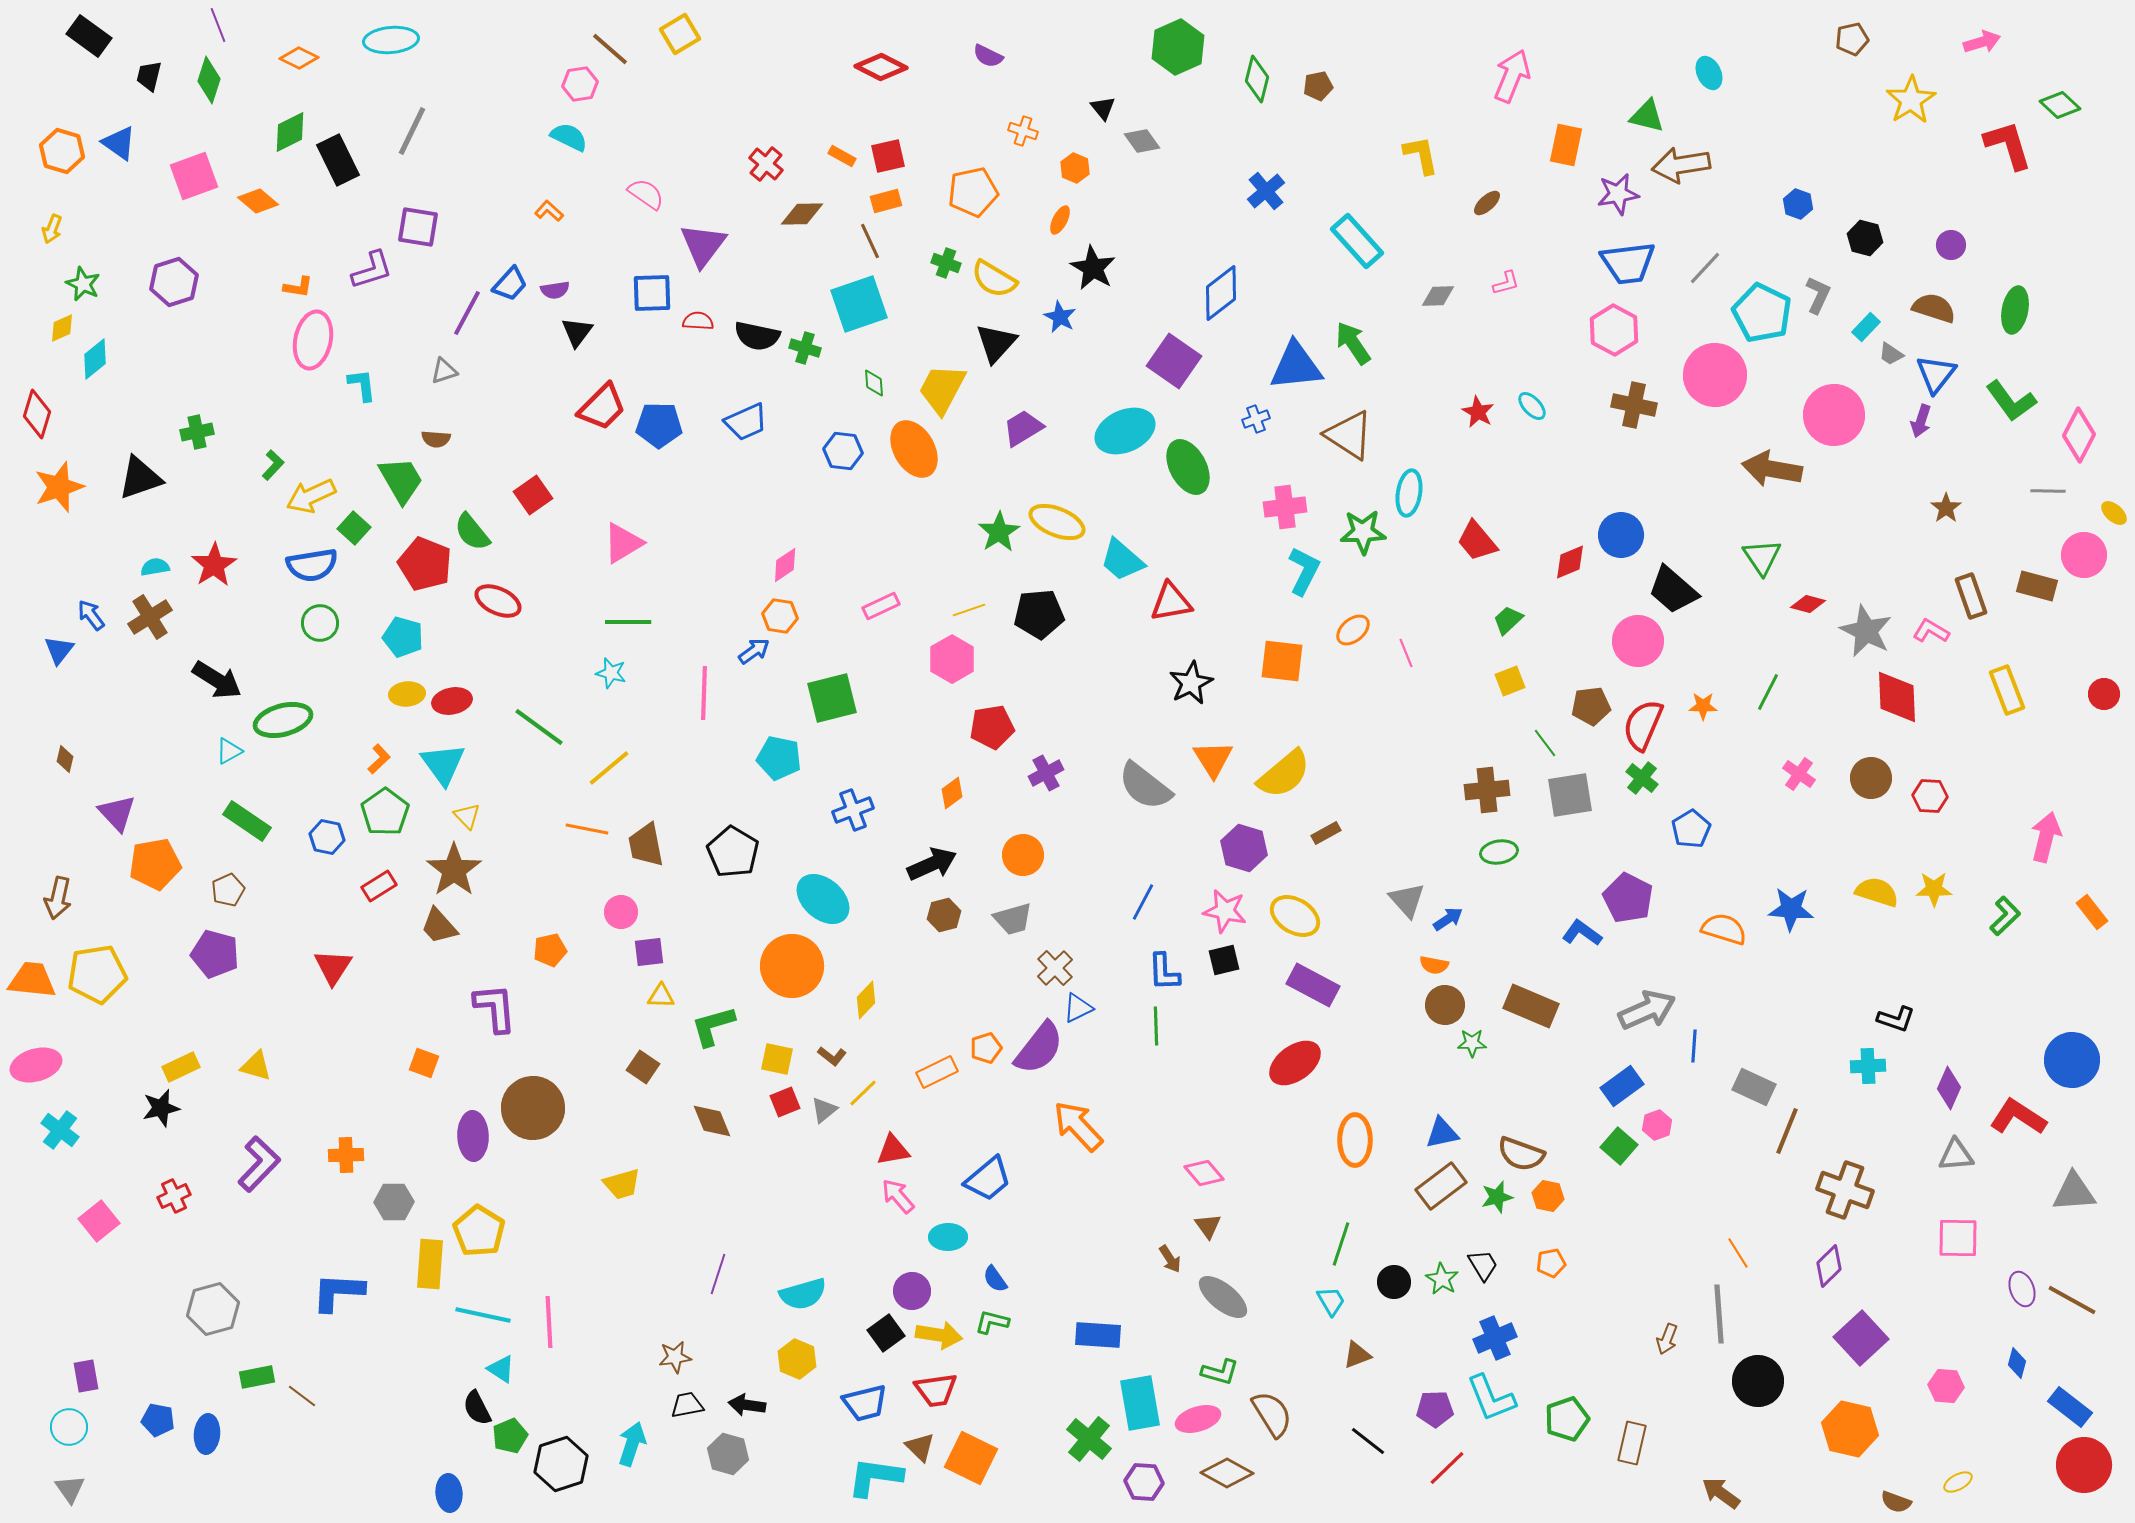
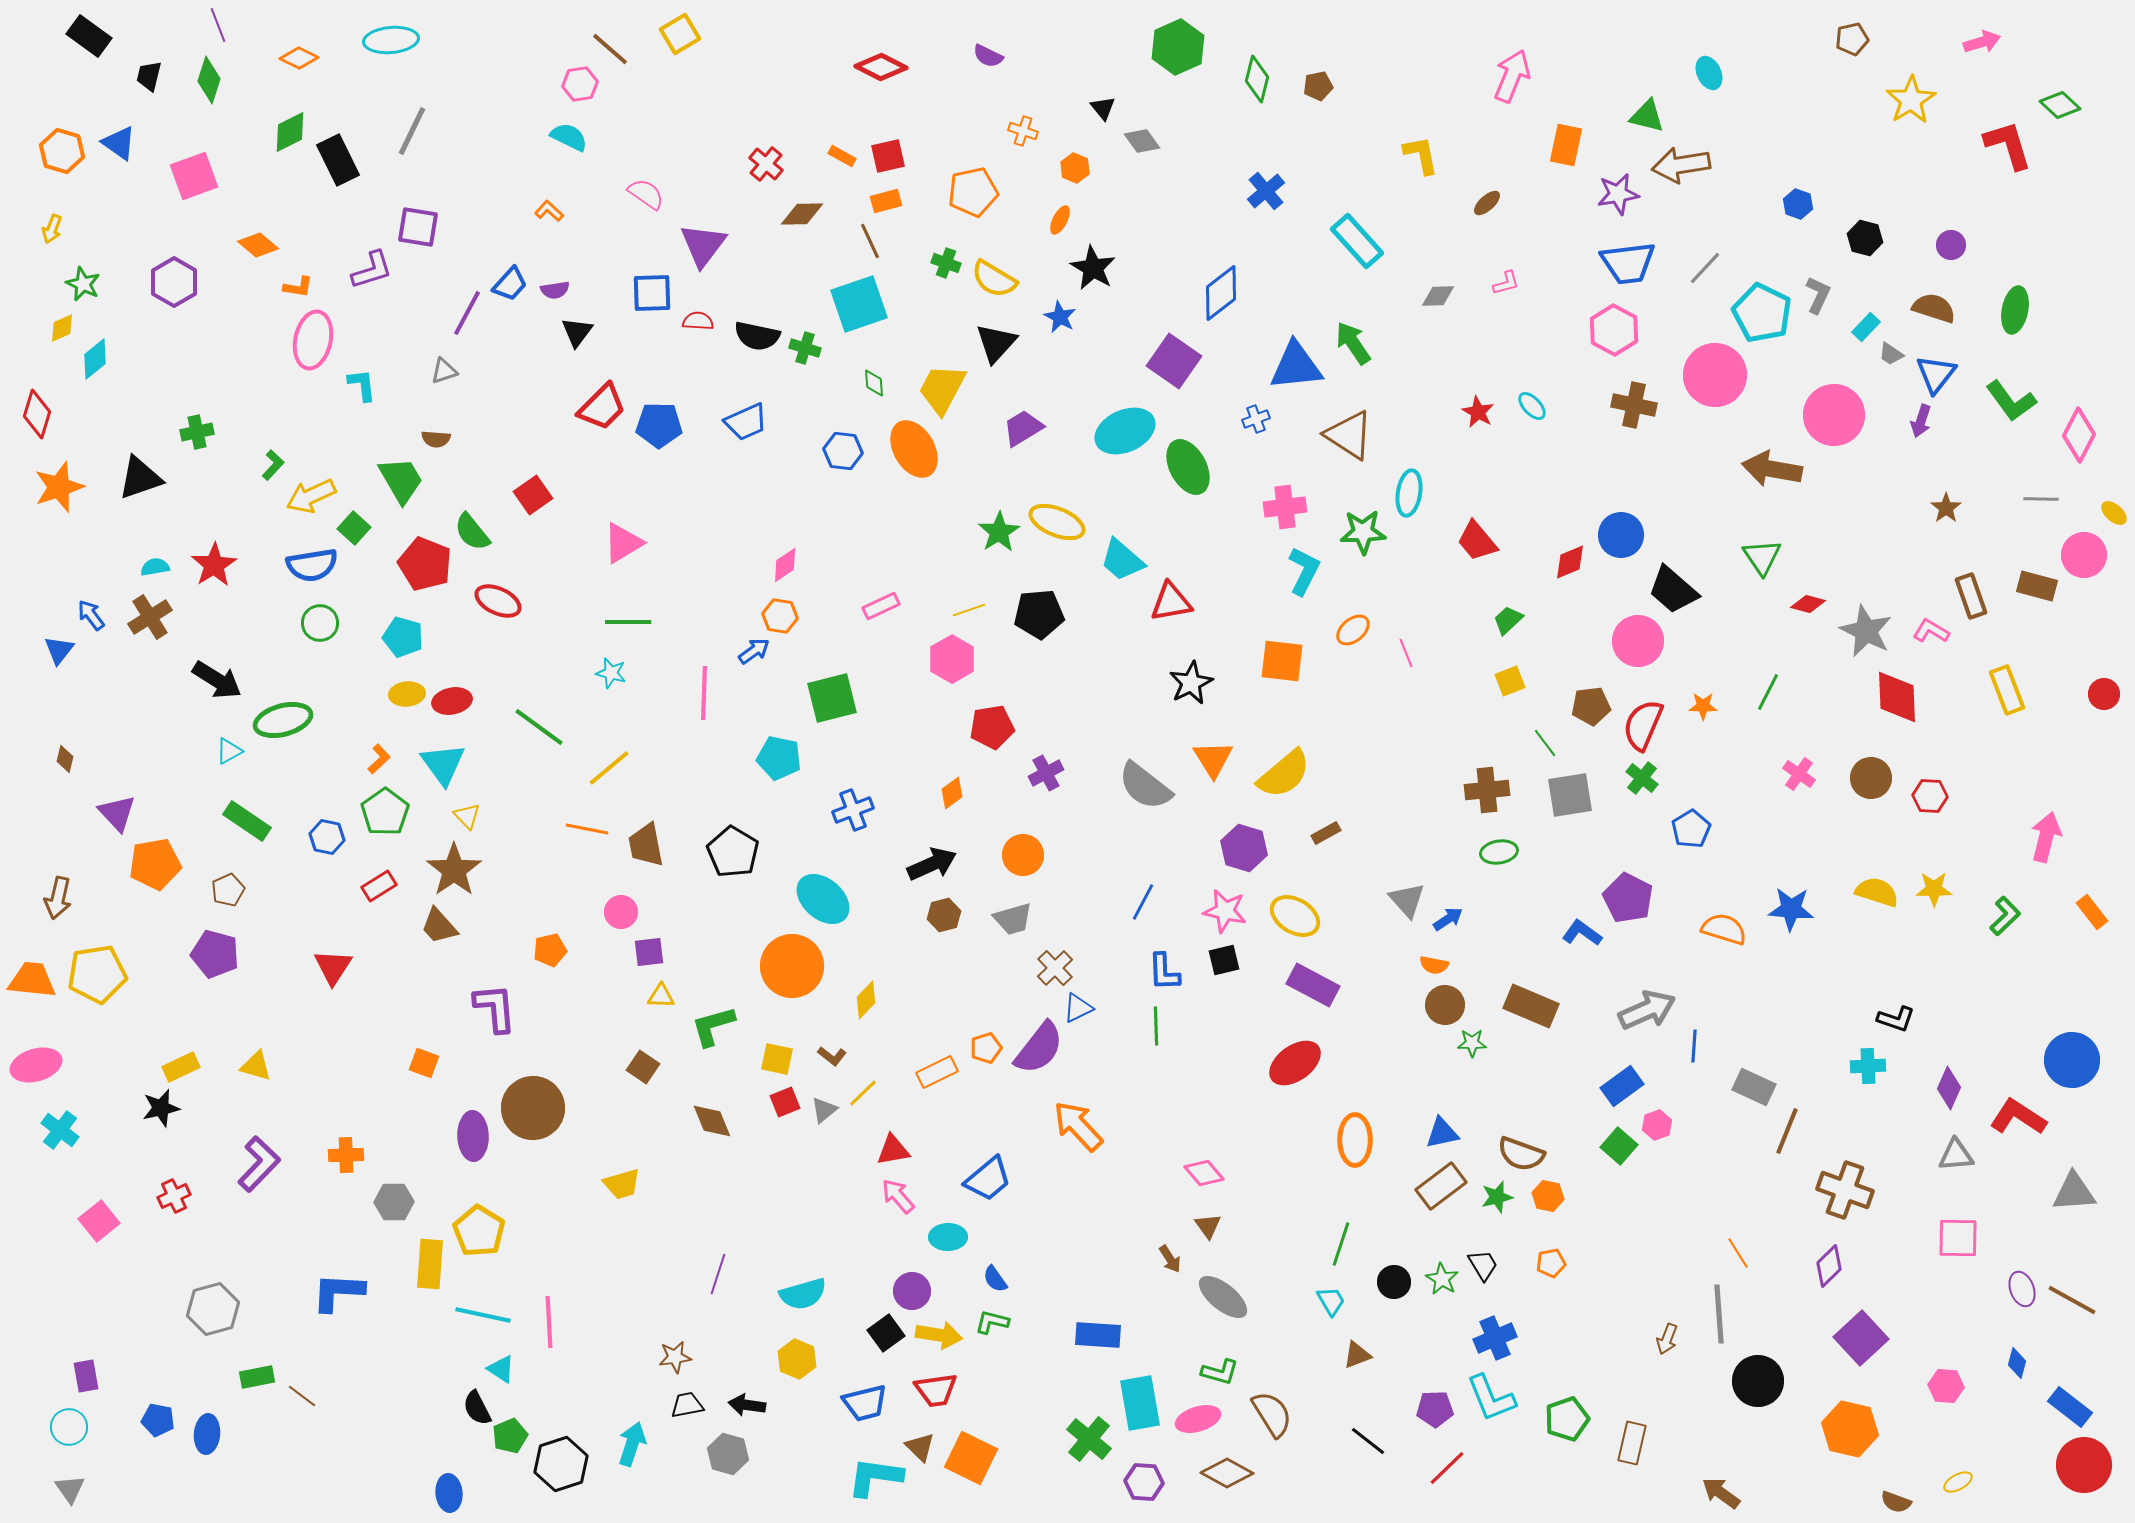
orange diamond at (258, 201): moved 44 px down
purple hexagon at (174, 282): rotated 12 degrees counterclockwise
gray line at (2048, 491): moved 7 px left, 8 px down
